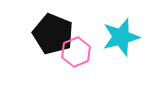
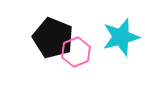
black pentagon: moved 4 px down
